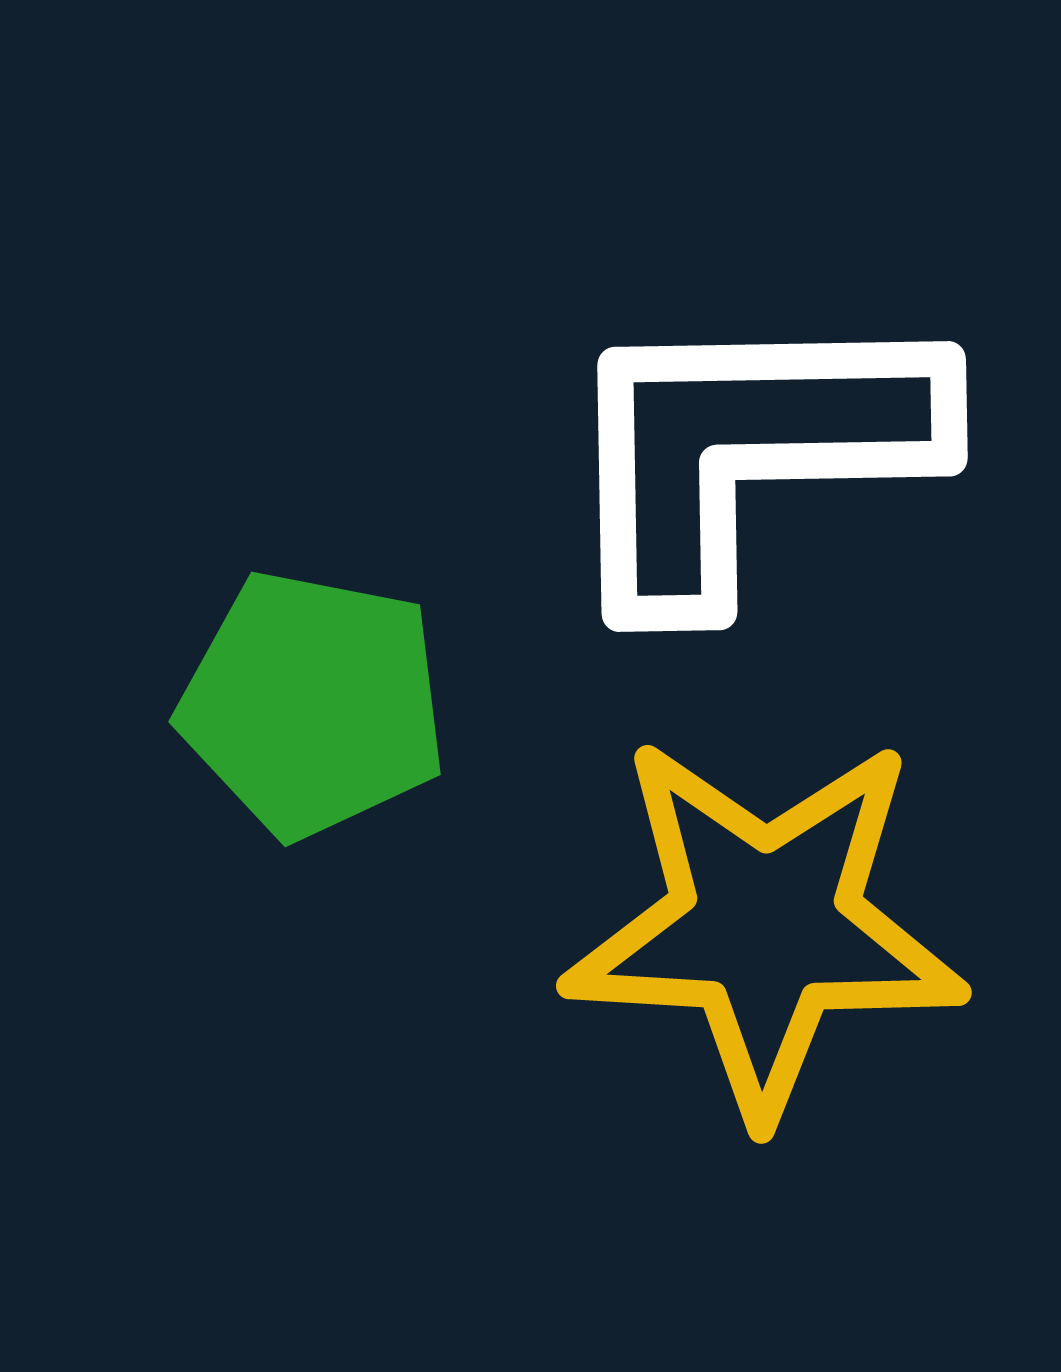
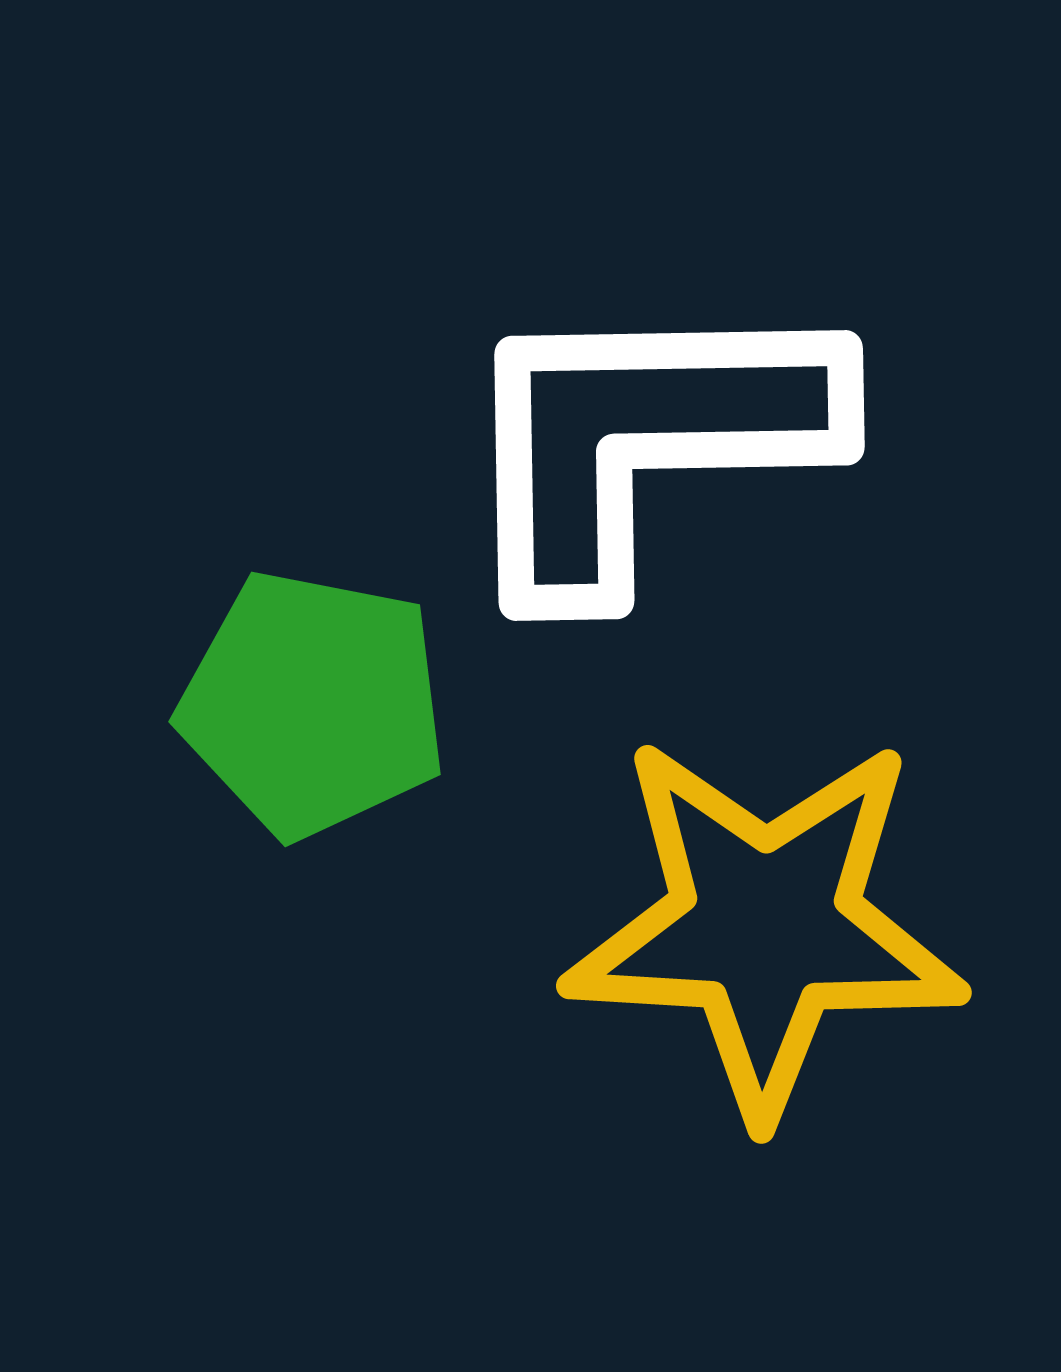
white L-shape: moved 103 px left, 11 px up
